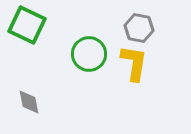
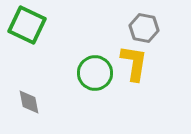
gray hexagon: moved 5 px right
green circle: moved 6 px right, 19 px down
